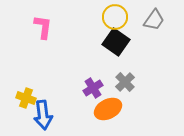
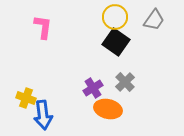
orange ellipse: rotated 40 degrees clockwise
